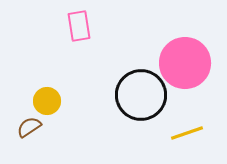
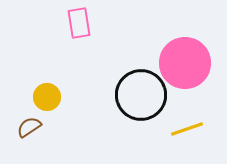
pink rectangle: moved 3 px up
yellow circle: moved 4 px up
yellow line: moved 4 px up
